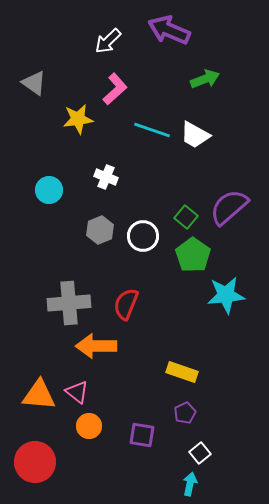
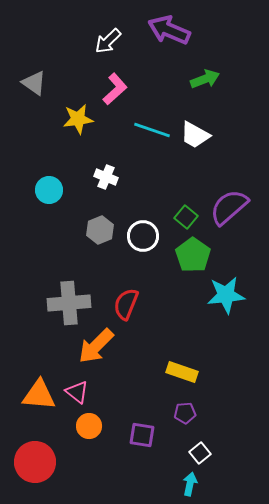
orange arrow: rotated 45 degrees counterclockwise
purple pentagon: rotated 20 degrees clockwise
